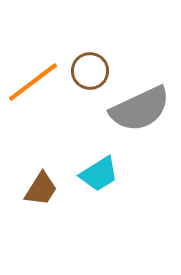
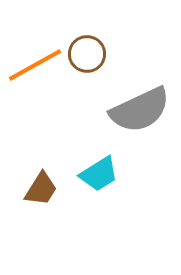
brown circle: moved 3 px left, 17 px up
orange line: moved 2 px right, 17 px up; rotated 8 degrees clockwise
gray semicircle: moved 1 px down
